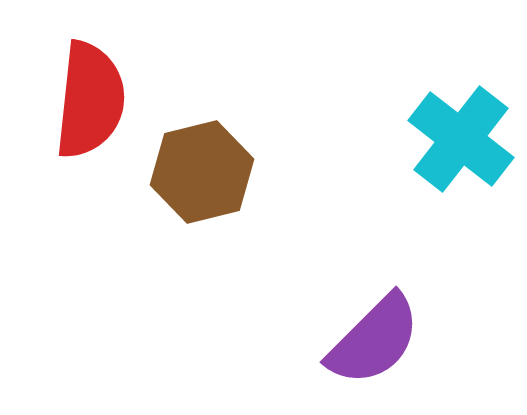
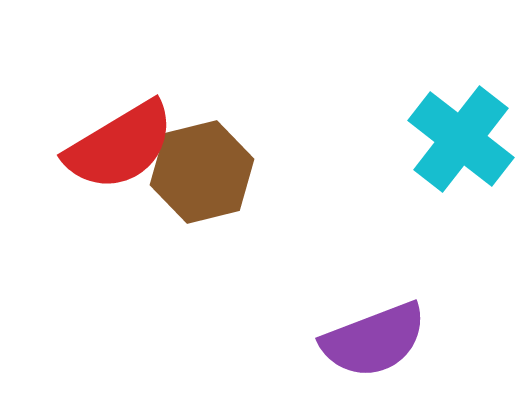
red semicircle: moved 30 px right, 46 px down; rotated 53 degrees clockwise
purple semicircle: rotated 24 degrees clockwise
